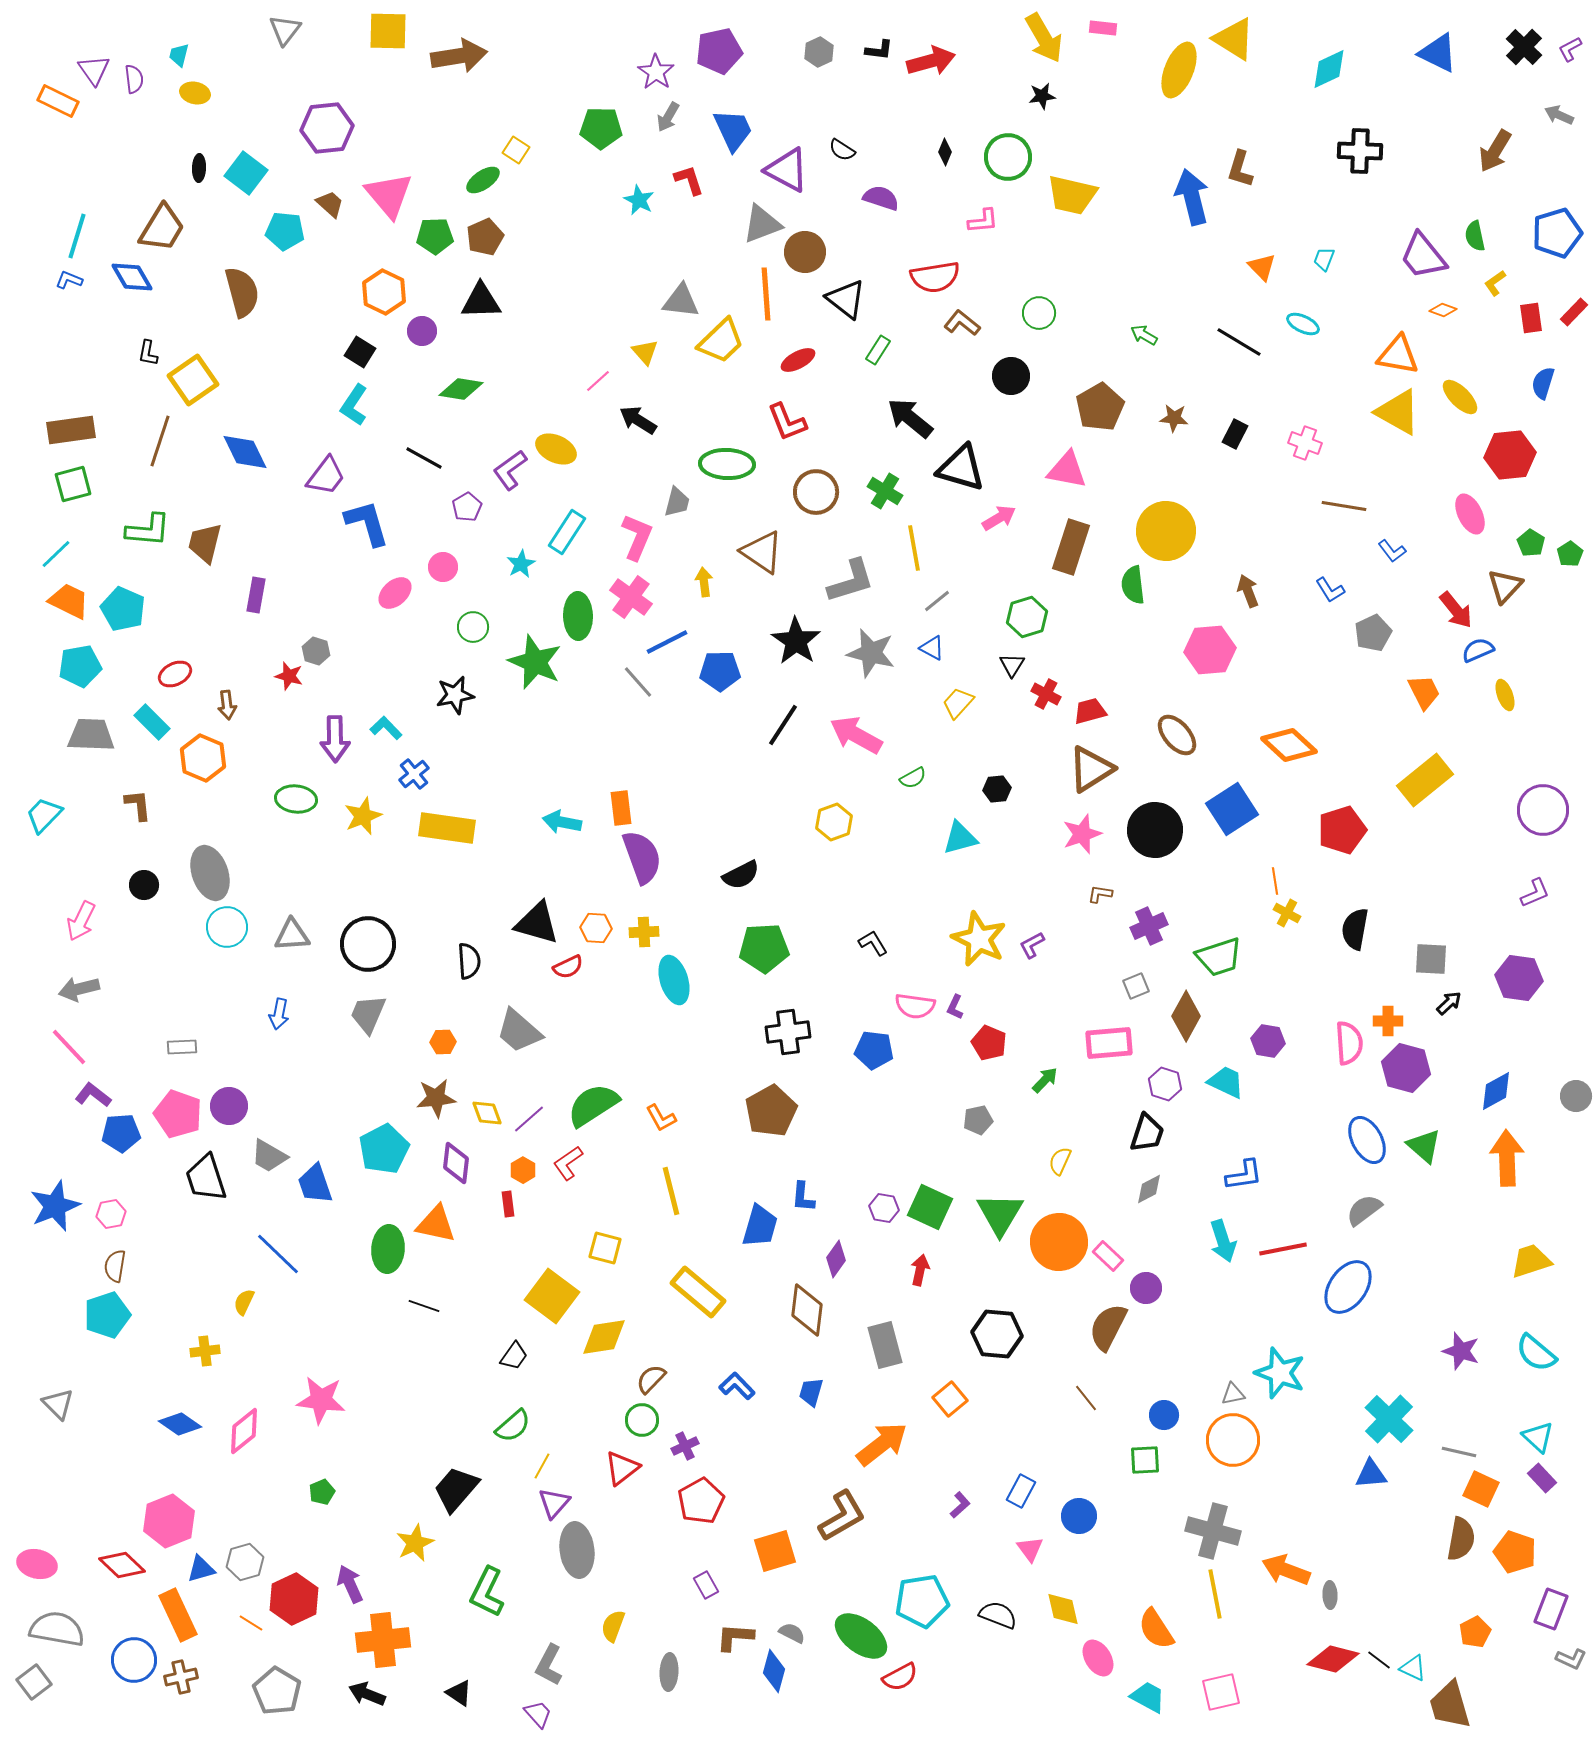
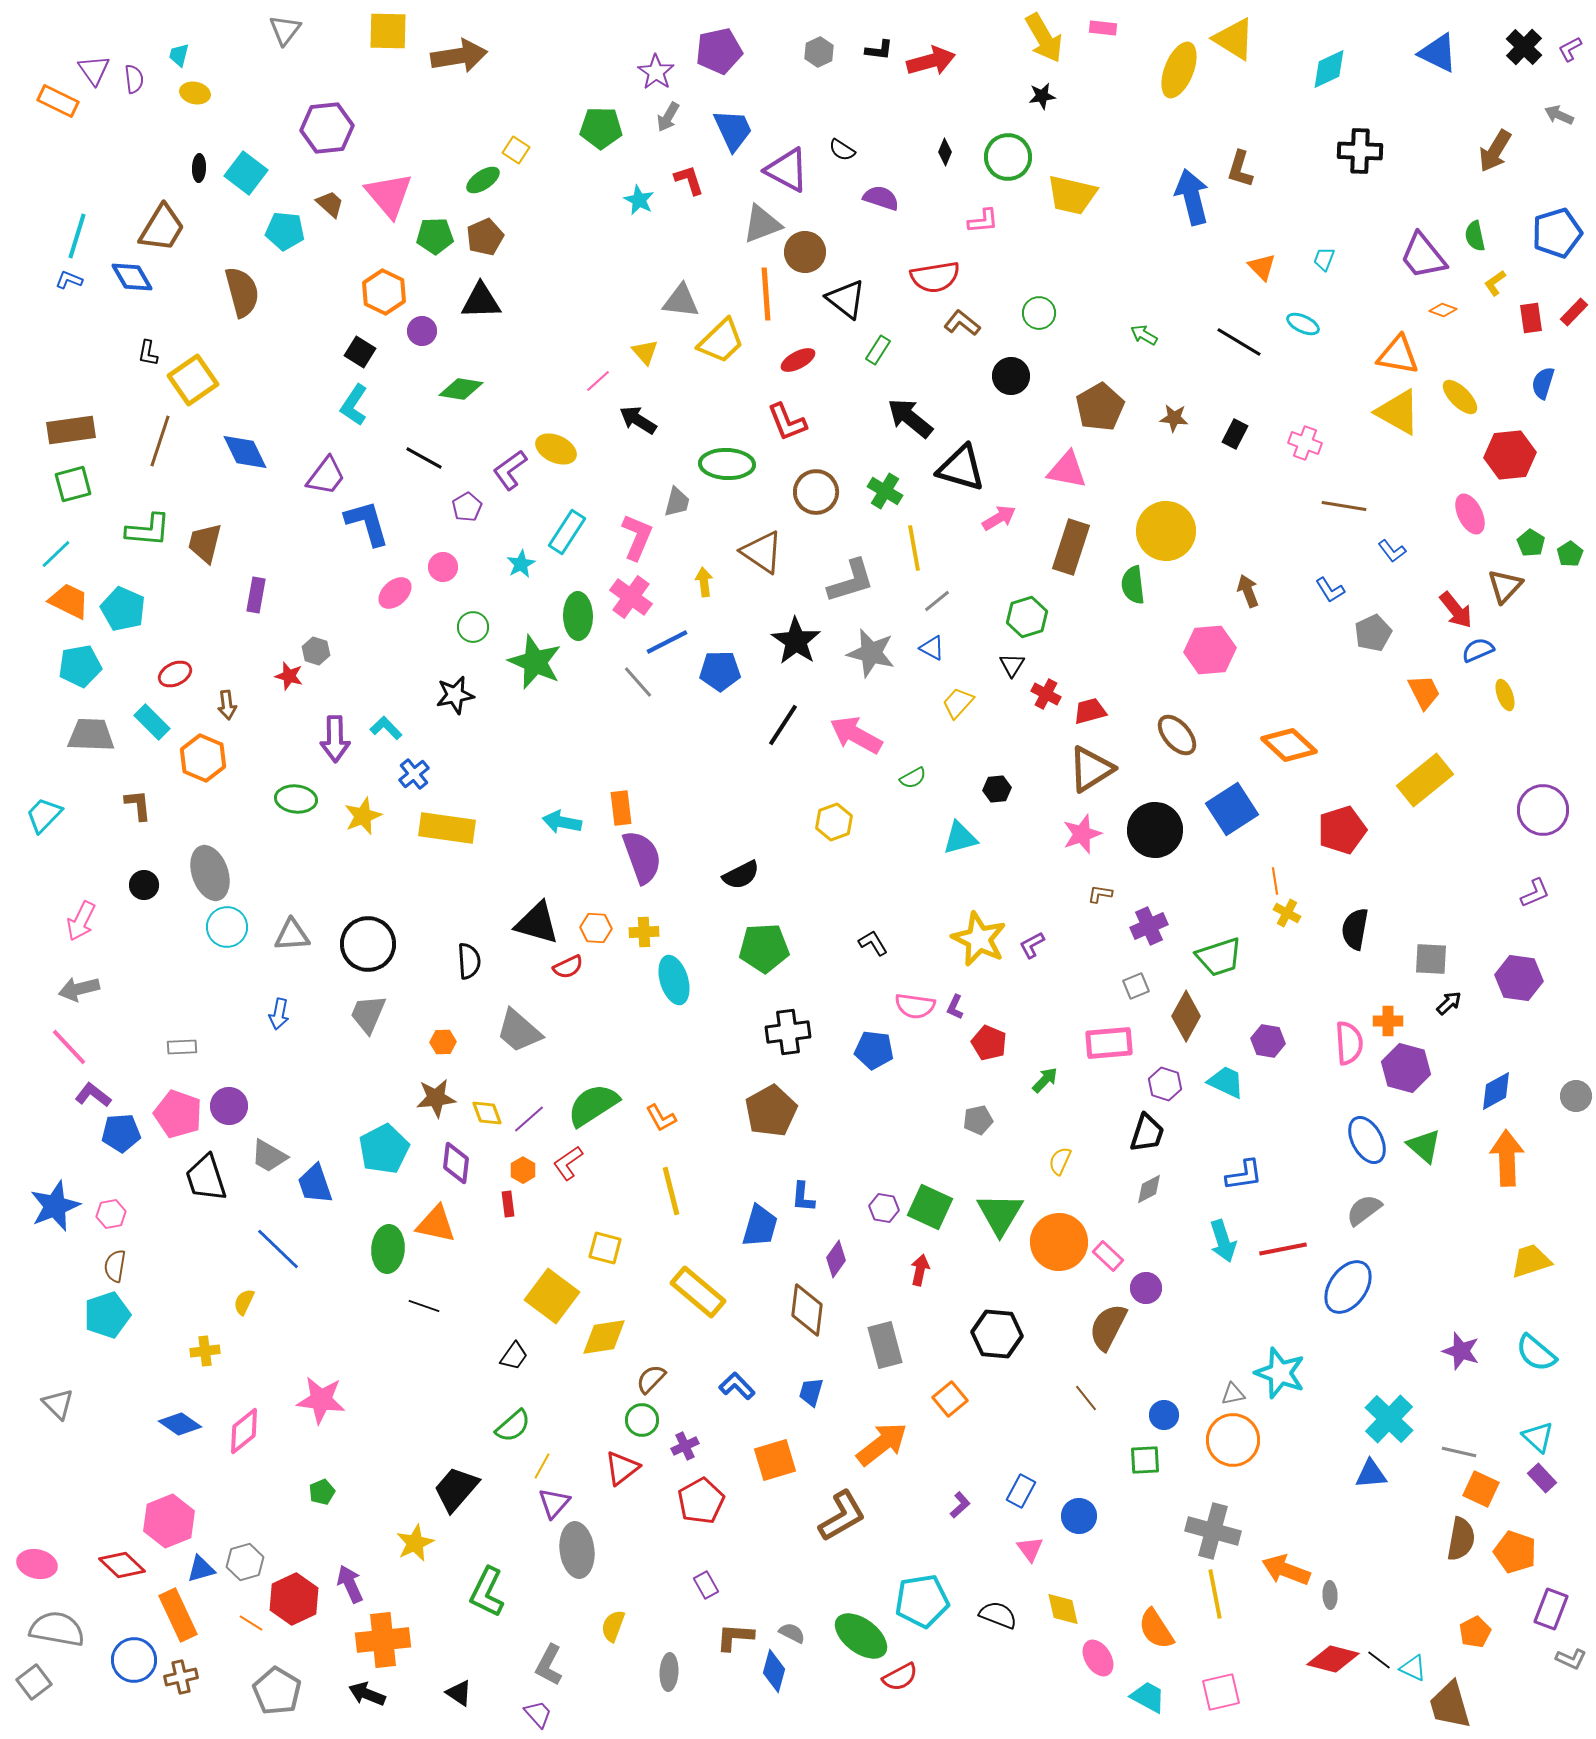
blue line at (278, 1254): moved 5 px up
orange square at (775, 1551): moved 91 px up
